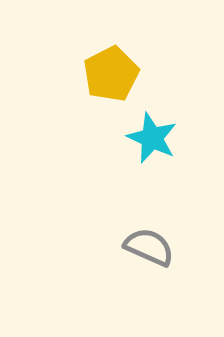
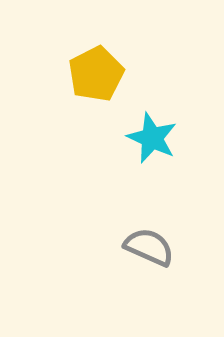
yellow pentagon: moved 15 px left
